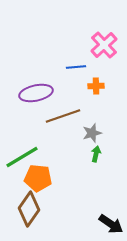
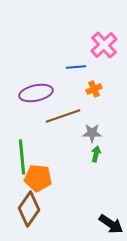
orange cross: moved 2 px left, 3 px down; rotated 21 degrees counterclockwise
gray star: rotated 18 degrees clockwise
green line: rotated 64 degrees counterclockwise
